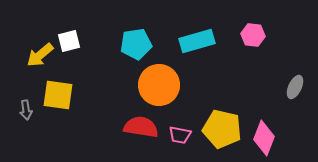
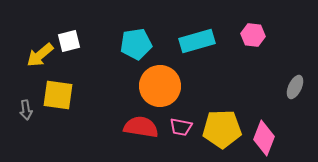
orange circle: moved 1 px right, 1 px down
yellow pentagon: rotated 15 degrees counterclockwise
pink trapezoid: moved 1 px right, 8 px up
